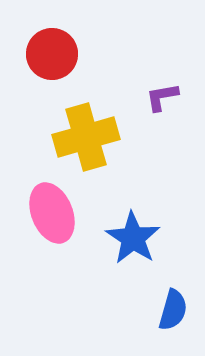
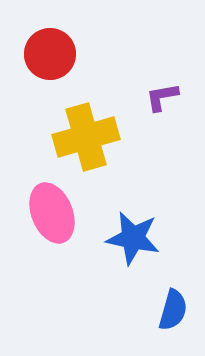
red circle: moved 2 px left
blue star: rotated 22 degrees counterclockwise
